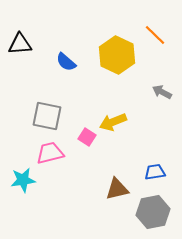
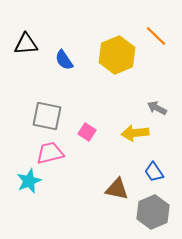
orange line: moved 1 px right, 1 px down
black triangle: moved 6 px right
yellow hexagon: rotated 12 degrees clockwise
blue semicircle: moved 2 px left, 2 px up; rotated 15 degrees clockwise
gray arrow: moved 5 px left, 16 px down
yellow arrow: moved 22 px right, 11 px down; rotated 16 degrees clockwise
pink square: moved 5 px up
blue trapezoid: moved 1 px left; rotated 115 degrees counterclockwise
cyan star: moved 6 px right, 1 px down; rotated 15 degrees counterclockwise
brown triangle: rotated 25 degrees clockwise
gray hexagon: rotated 12 degrees counterclockwise
